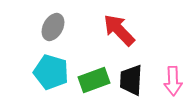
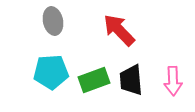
gray ellipse: moved 6 px up; rotated 40 degrees counterclockwise
cyan pentagon: rotated 20 degrees counterclockwise
black trapezoid: rotated 8 degrees counterclockwise
